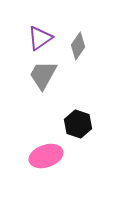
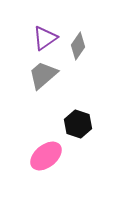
purple triangle: moved 5 px right
gray trapezoid: rotated 20 degrees clockwise
pink ellipse: rotated 20 degrees counterclockwise
